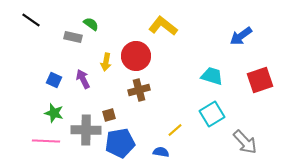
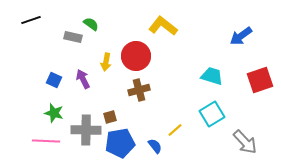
black line: rotated 54 degrees counterclockwise
brown square: moved 1 px right, 2 px down
blue semicircle: moved 6 px left, 6 px up; rotated 42 degrees clockwise
